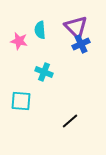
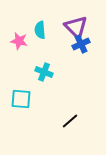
cyan square: moved 2 px up
